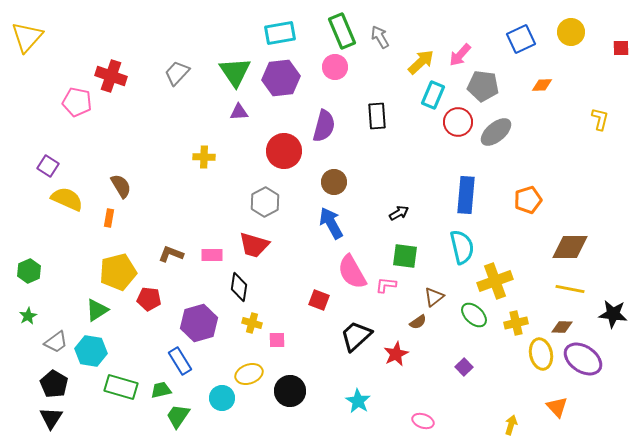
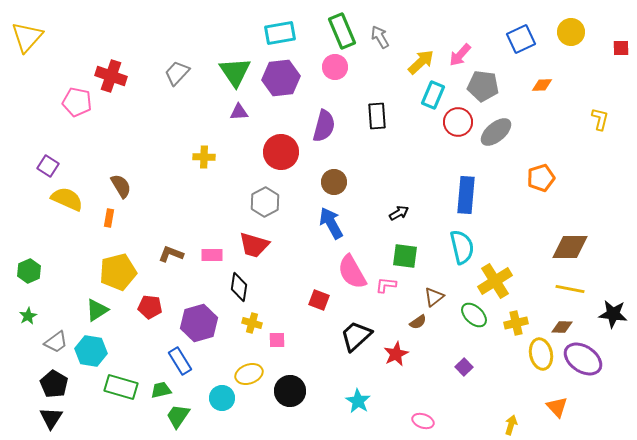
red circle at (284, 151): moved 3 px left, 1 px down
orange pentagon at (528, 200): moved 13 px right, 22 px up
yellow cross at (495, 281): rotated 12 degrees counterclockwise
red pentagon at (149, 299): moved 1 px right, 8 px down
